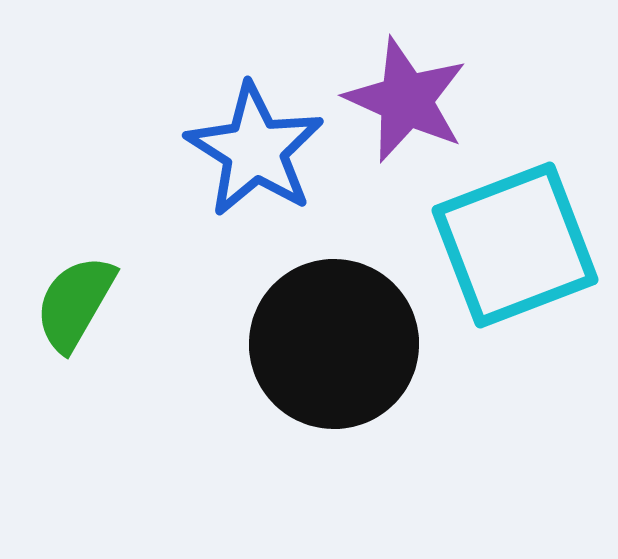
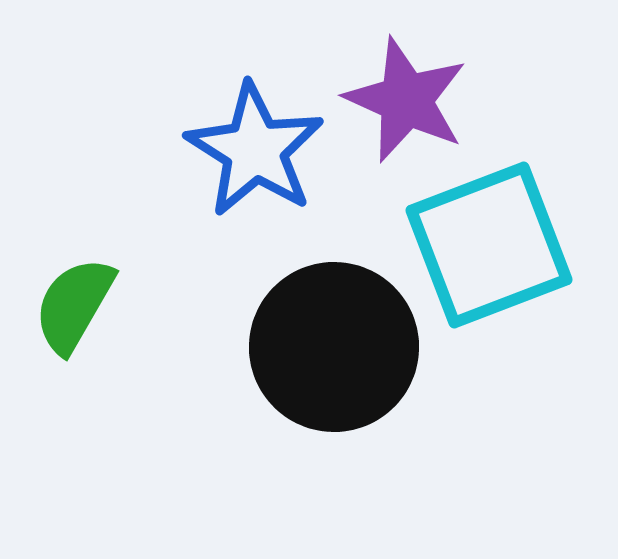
cyan square: moved 26 px left
green semicircle: moved 1 px left, 2 px down
black circle: moved 3 px down
